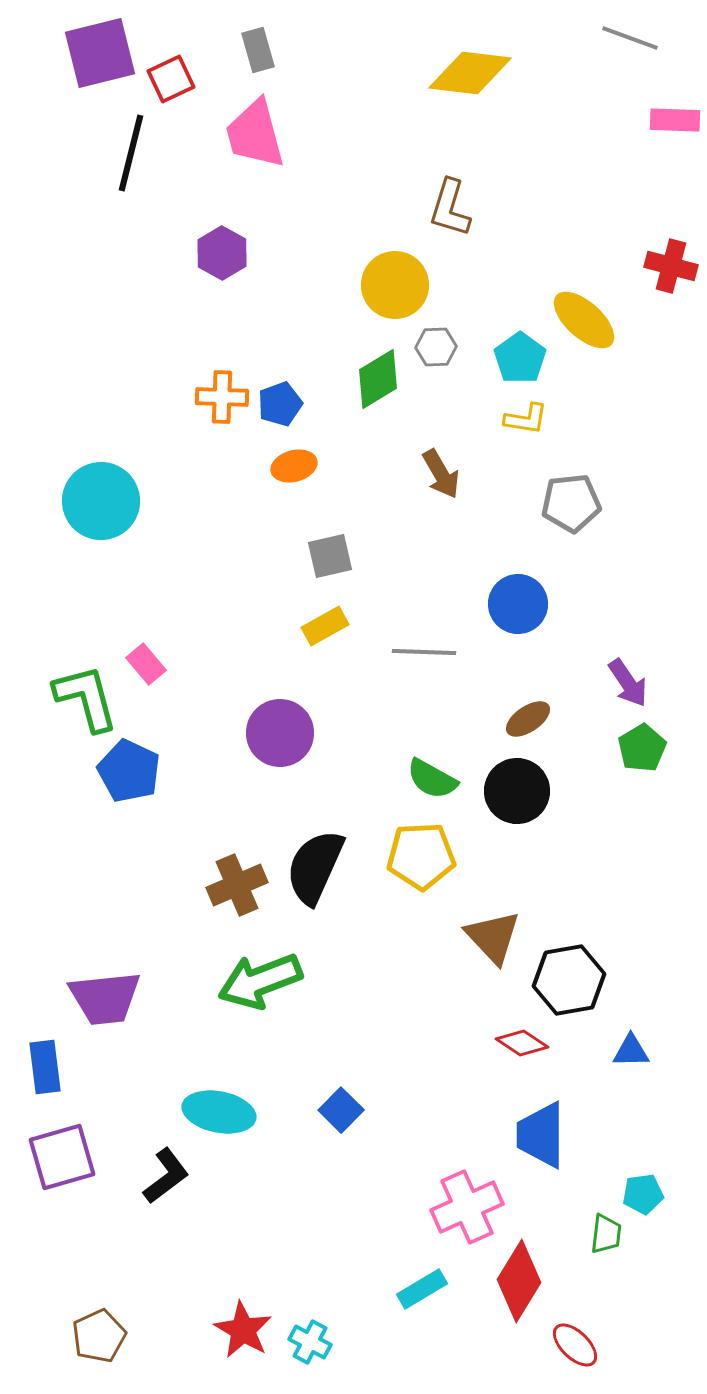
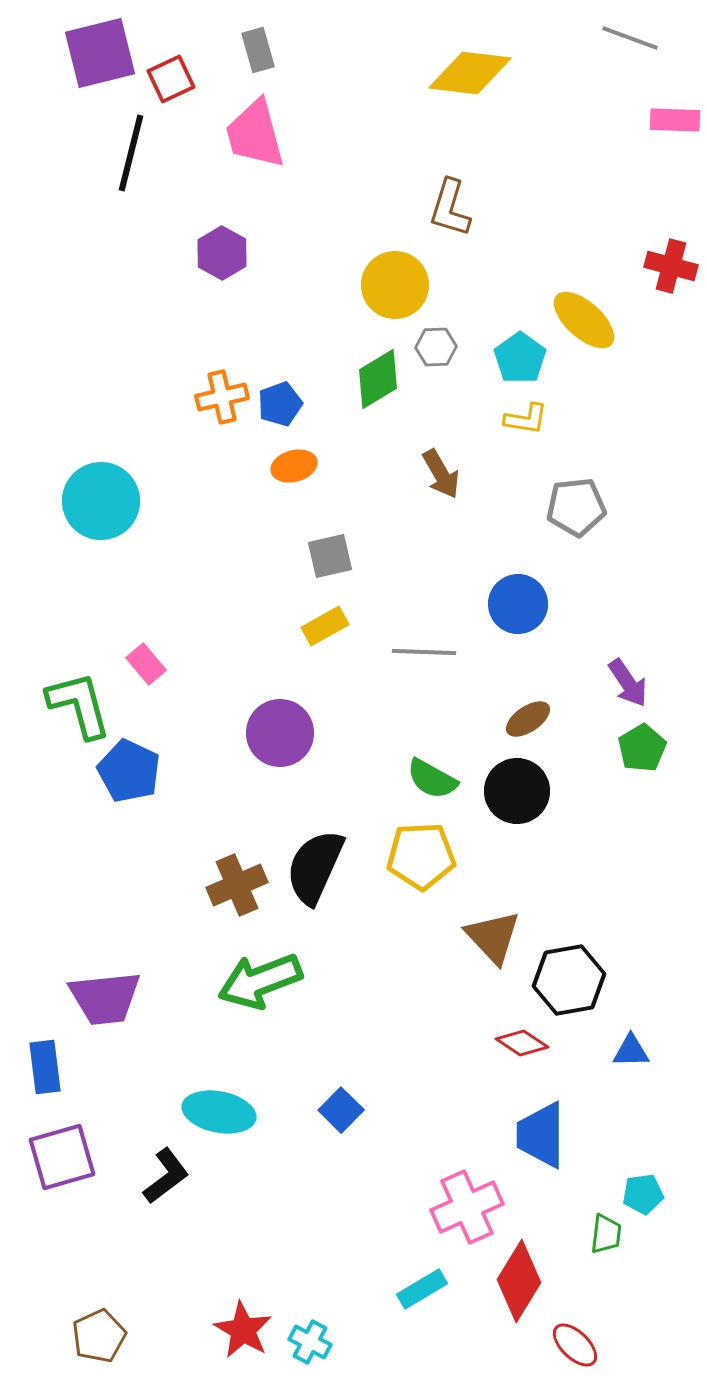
orange cross at (222, 397): rotated 15 degrees counterclockwise
gray pentagon at (571, 503): moved 5 px right, 4 px down
green L-shape at (86, 698): moved 7 px left, 7 px down
